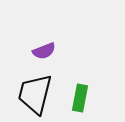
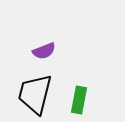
green rectangle: moved 1 px left, 2 px down
